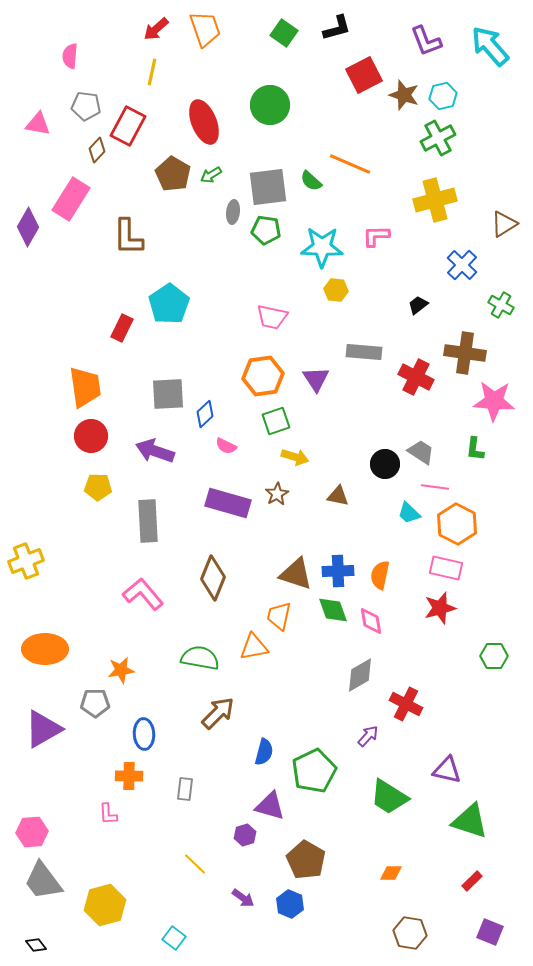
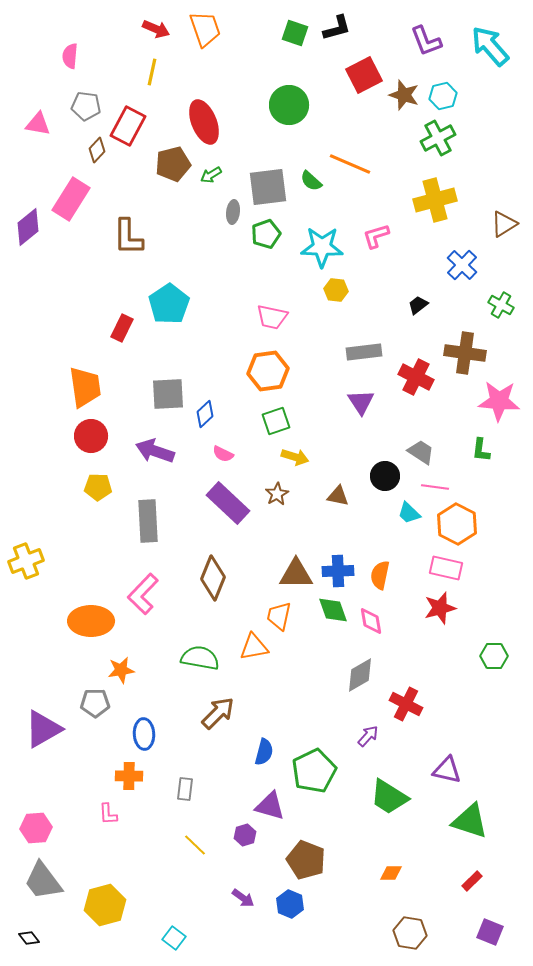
red arrow at (156, 29): rotated 116 degrees counterclockwise
green square at (284, 33): moved 11 px right; rotated 16 degrees counterclockwise
green circle at (270, 105): moved 19 px right
brown pentagon at (173, 174): moved 10 px up; rotated 28 degrees clockwise
purple diamond at (28, 227): rotated 21 degrees clockwise
green pentagon at (266, 230): moved 4 px down; rotated 28 degrees counterclockwise
pink L-shape at (376, 236): rotated 16 degrees counterclockwise
gray rectangle at (364, 352): rotated 12 degrees counterclockwise
orange hexagon at (263, 376): moved 5 px right, 5 px up
purple triangle at (316, 379): moved 45 px right, 23 px down
pink star at (494, 401): moved 5 px right
pink semicircle at (226, 446): moved 3 px left, 8 px down
green L-shape at (475, 449): moved 6 px right, 1 px down
black circle at (385, 464): moved 12 px down
purple rectangle at (228, 503): rotated 27 degrees clockwise
brown triangle at (296, 574): rotated 18 degrees counterclockwise
pink L-shape at (143, 594): rotated 96 degrees counterclockwise
orange ellipse at (45, 649): moved 46 px right, 28 px up
pink hexagon at (32, 832): moved 4 px right, 4 px up
brown pentagon at (306, 860): rotated 9 degrees counterclockwise
yellow line at (195, 864): moved 19 px up
black diamond at (36, 945): moved 7 px left, 7 px up
